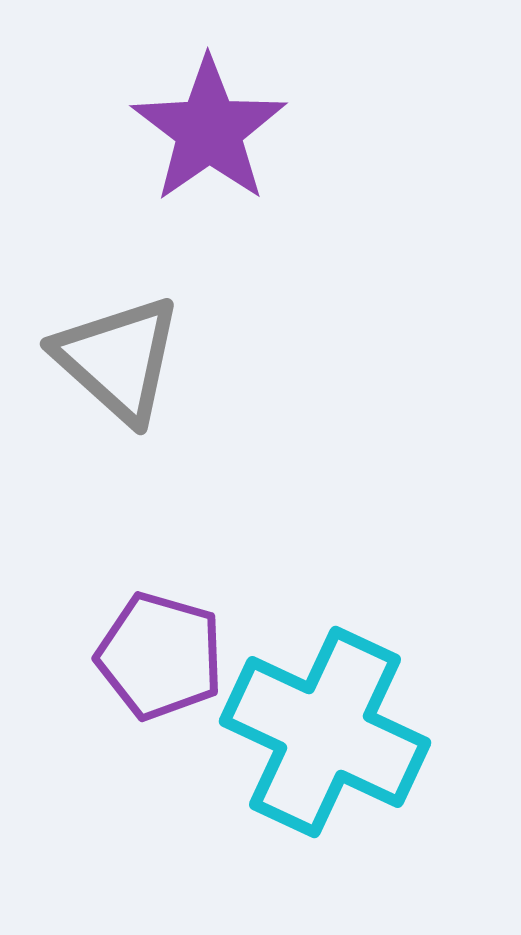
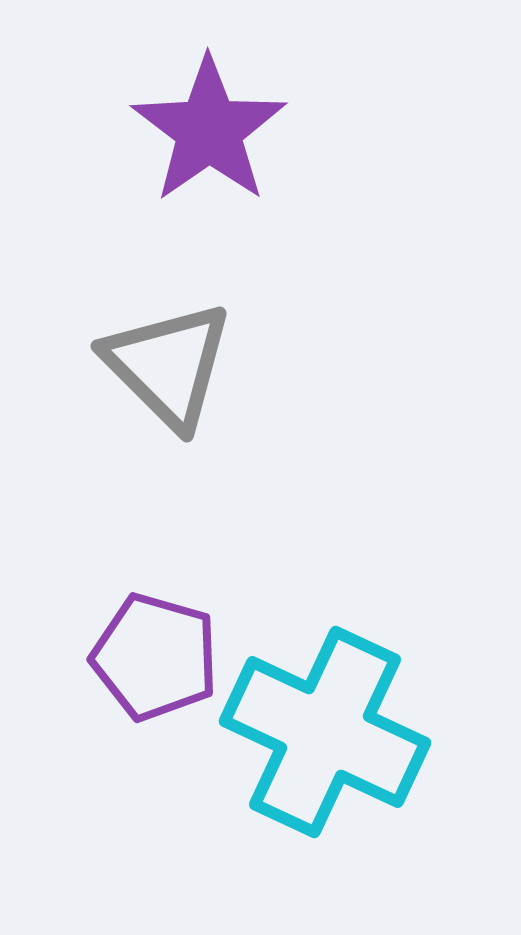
gray triangle: moved 50 px right, 6 px down; rotated 3 degrees clockwise
purple pentagon: moved 5 px left, 1 px down
